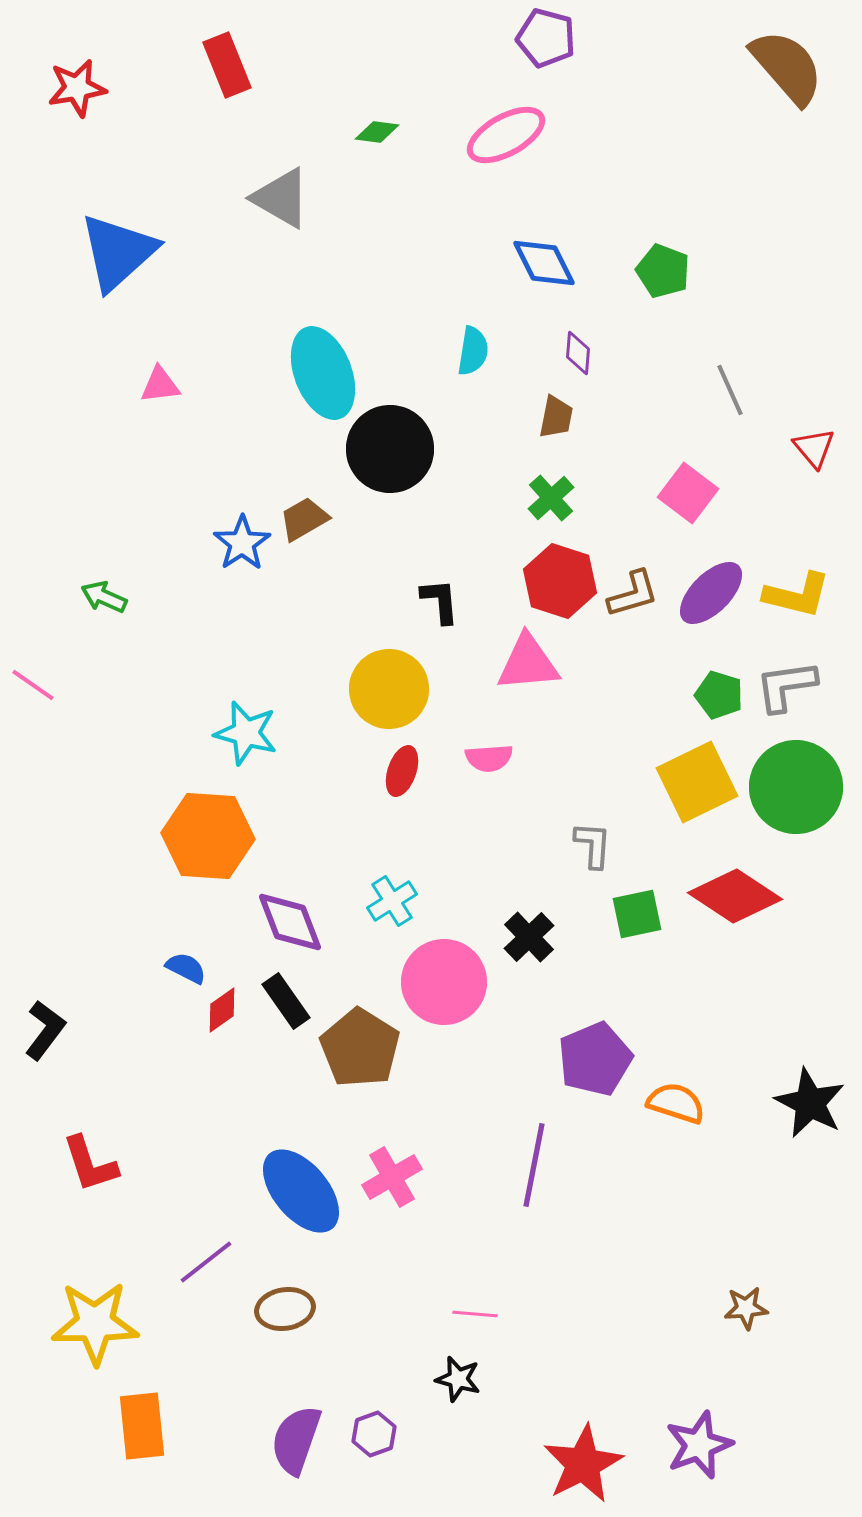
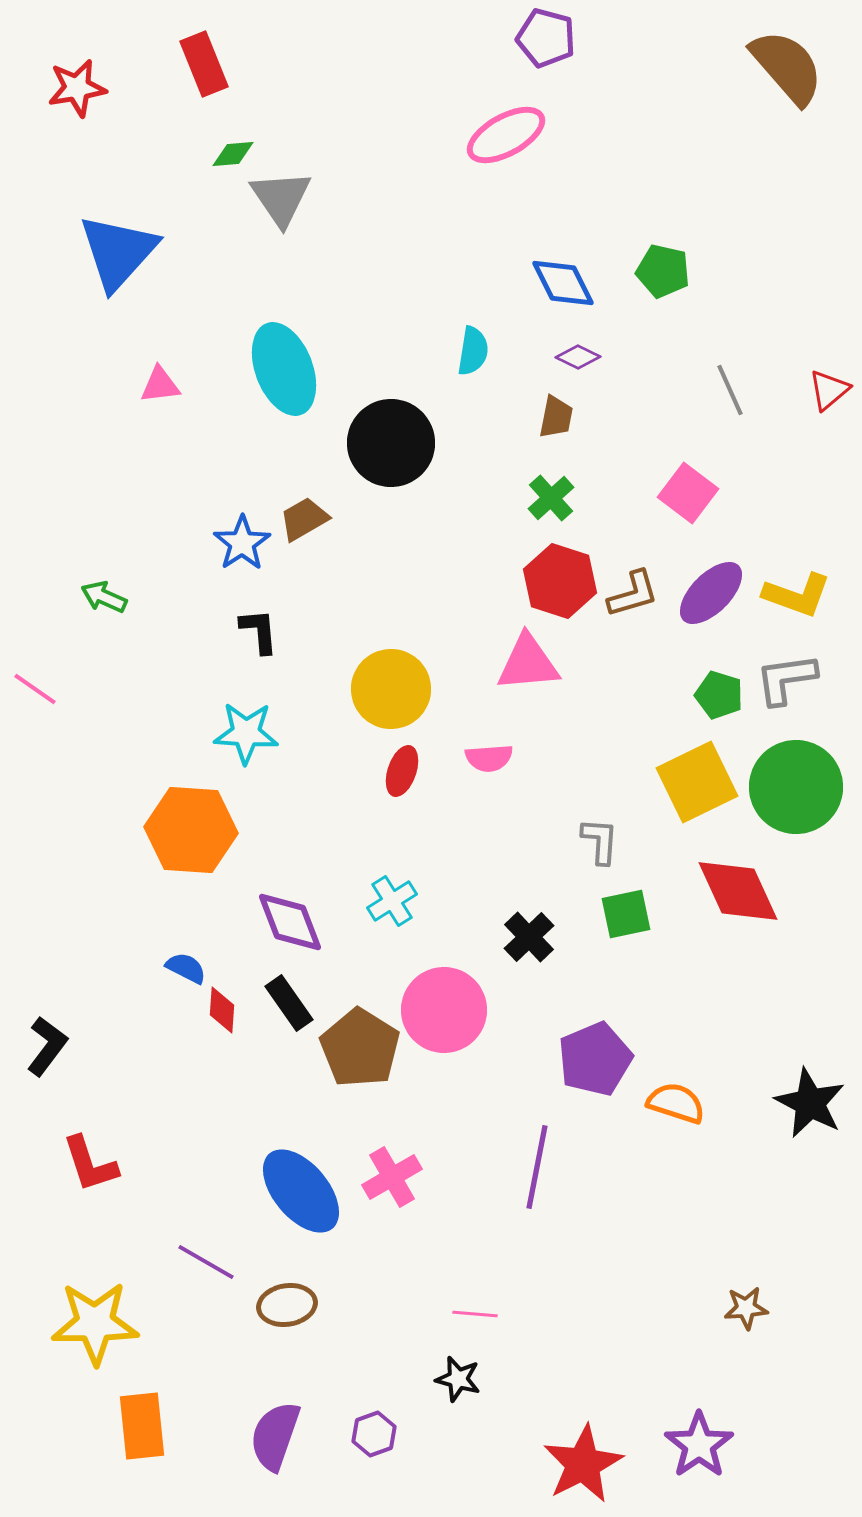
red rectangle at (227, 65): moved 23 px left, 1 px up
green diamond at (377, 132): moved 144 px left, 22 px down; rotated 12 degrees counterclockwise
gray triangle at (281, 198): rotated 26 degrees clockwise
blue triangle at (118, 252): rotated 6 degrees counterclockwise
blue diamond at (544, 263): moved 19 px right, 20 px down
green pentagon at (663, 271): rotated 8 degrees counterclockwise
purple diamond at (578, 353): moved 4 px down; rotated 69 degrees counterclockwise
cyan ellipse at (323, 373): moved 39 px left, 4 px up
red triangle at (814, 448): moved 15 px right, 58 px up; rotated 30 degrees clockwise
black circle at (390, 449): moved 1 px right, 6 px up
yellow L-shape at (797, 595): rotated 6 degrees clockwise
black L-shape at (440, 601): moved 181 px left, 30 px down
pink line at (33, 685): moved 2 px right, 4 px down
gray L-shape at (786, 686): moved 7 px up
yellow circle at (389, 689): moved 2 px right
cyan star at (246, 733): rotated 12 degrees counterclockwise
orange hexagon at (208, 836): moved 17 px left, 6 px up
gray L-shape at (593, 845): moved 7 px right, 4 px up
red diamond at (735, 896): moved 3 px right, 5 px up; rotated 32 degrees clockwise
green square at (637, 914): moved 11 px left
pink circle at (444, 982): moved 28 px down
black rectangle at (286, 1001): moved 3 px right, 2 px down
red diamond at (222, 1010): rotated 51 degrees counterclockwise
black L-shape at (45, 1030): moved 2 px right, 16 px down
purple line at (534, 1165): moved 3 px right, 2 px down
purple line at (206, 1262): rotated 68 degrees clockwise
brown ellipse at (285, 1309): moved 2 px right, 4 px up
purple semicircle at (296, 1440): moved 21 px left, 4 px up
purple star at (699, 1445): rotated 14 degrees counterclockwise
